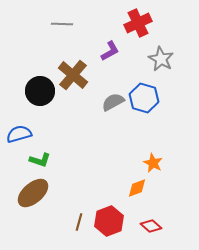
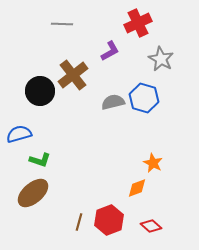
brown cross: rotated 12 degrees clockwise
gray semicircle: rotated 15 degrees clockwise
red hexagon: moved 1 px up
